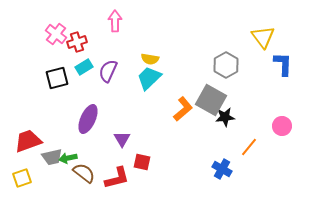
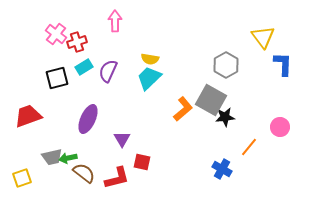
pink circle: moved 2 px left, 1 px down
red trapezoid: moved 25 px up
